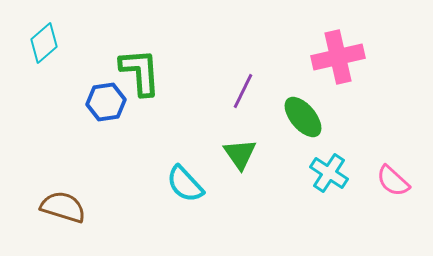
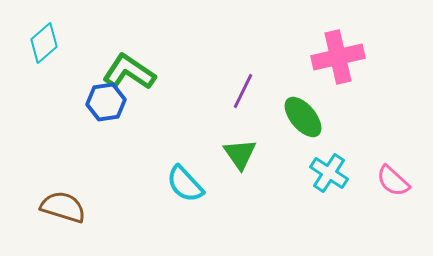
green L-shape: moved 11 px left; rotated 52 degrees counterclockwise
